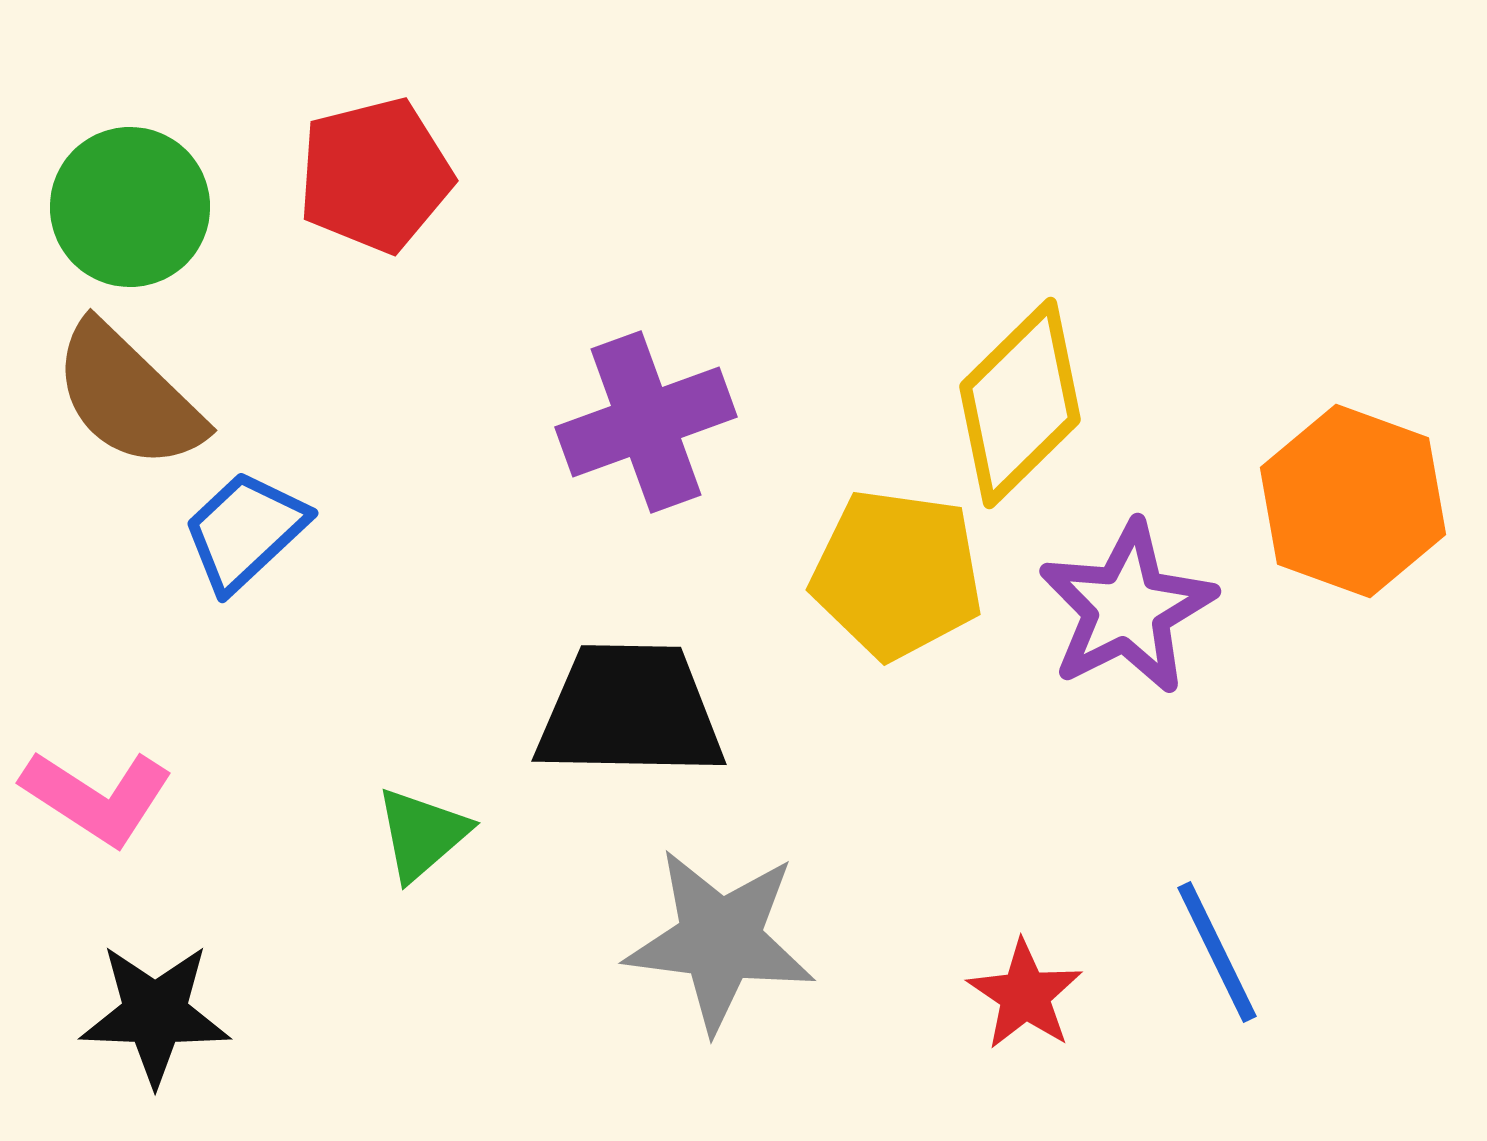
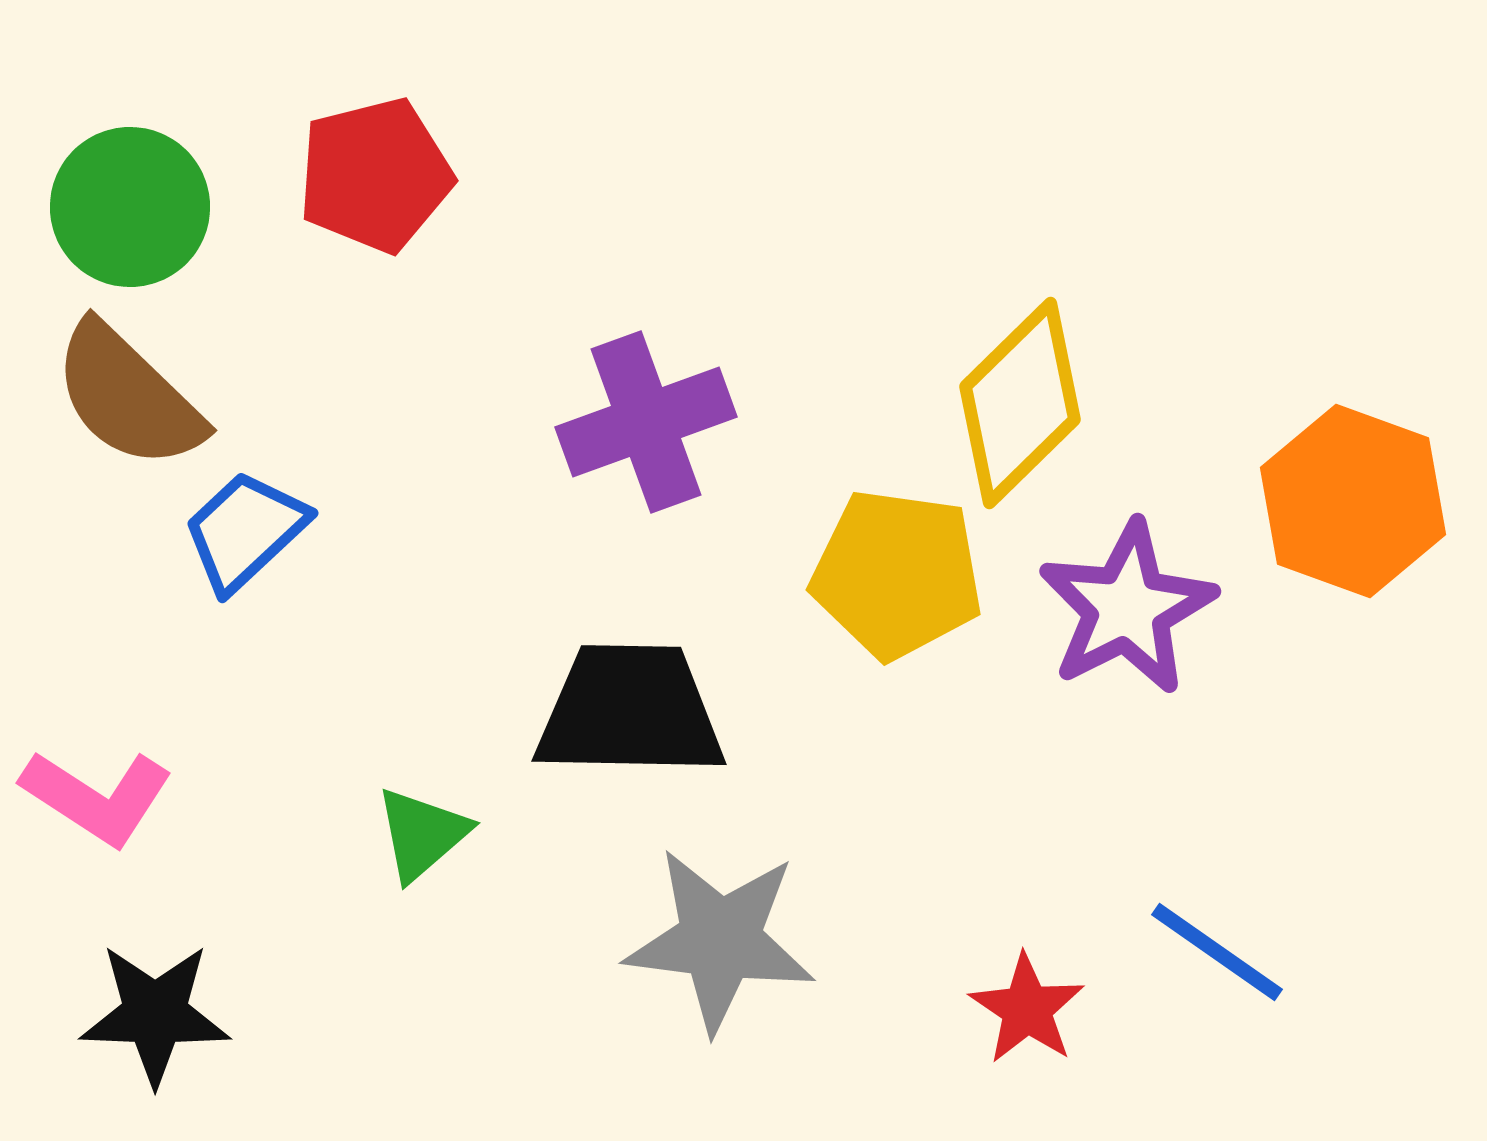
blue line: rotated 29 degrees counterclockwise
red star: moved 2 px right, 14 px down
